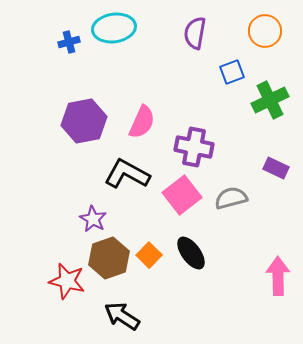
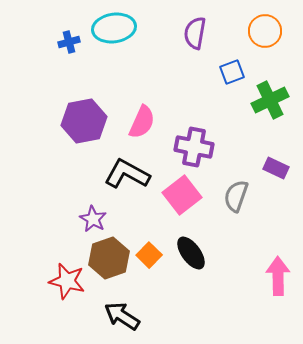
gray semicircle: moved 5 px right, 2 px up; rotated 56 degrees counterclockwise
